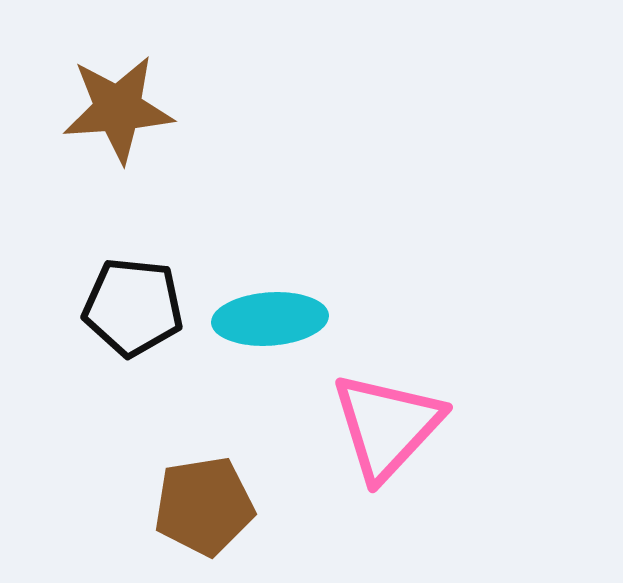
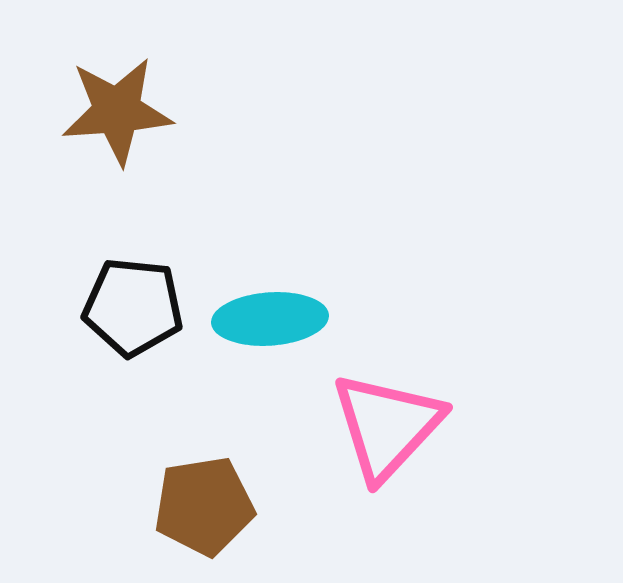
brown star: moved 1 px left, 2 px down
